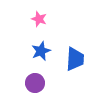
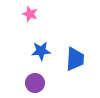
pink star: moved 9 px left, 5 px up
blue star: rotated 18 degrees clockwise
